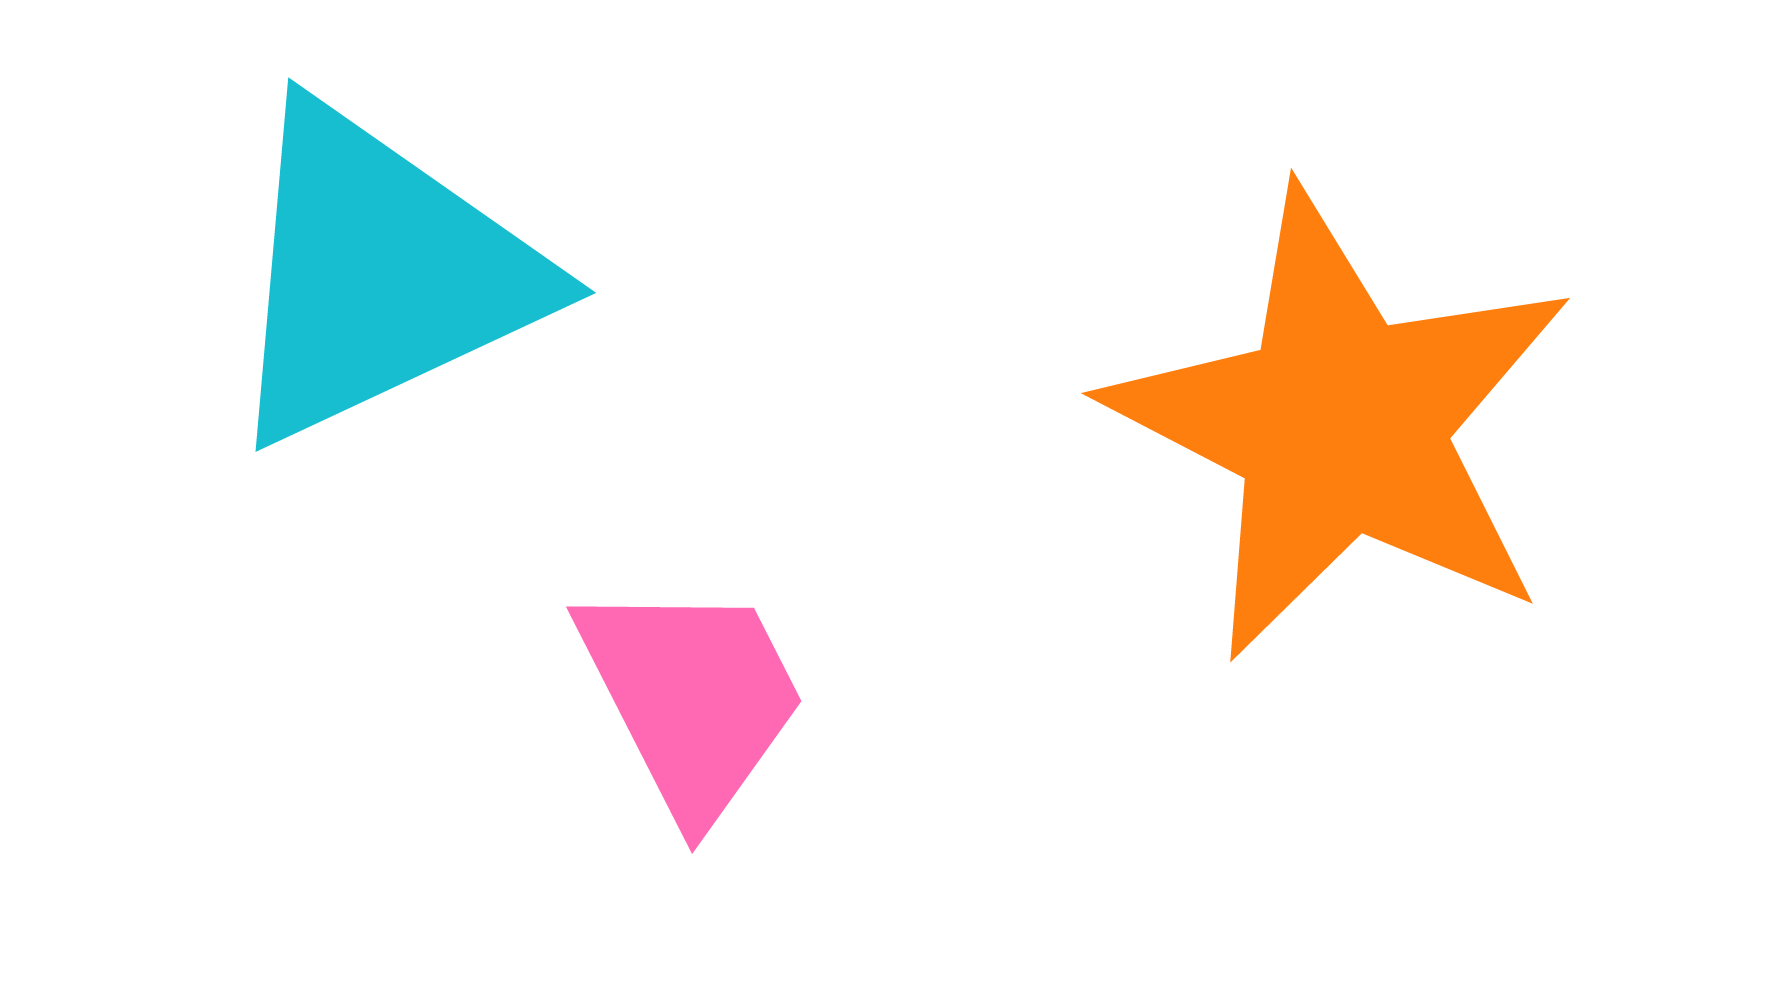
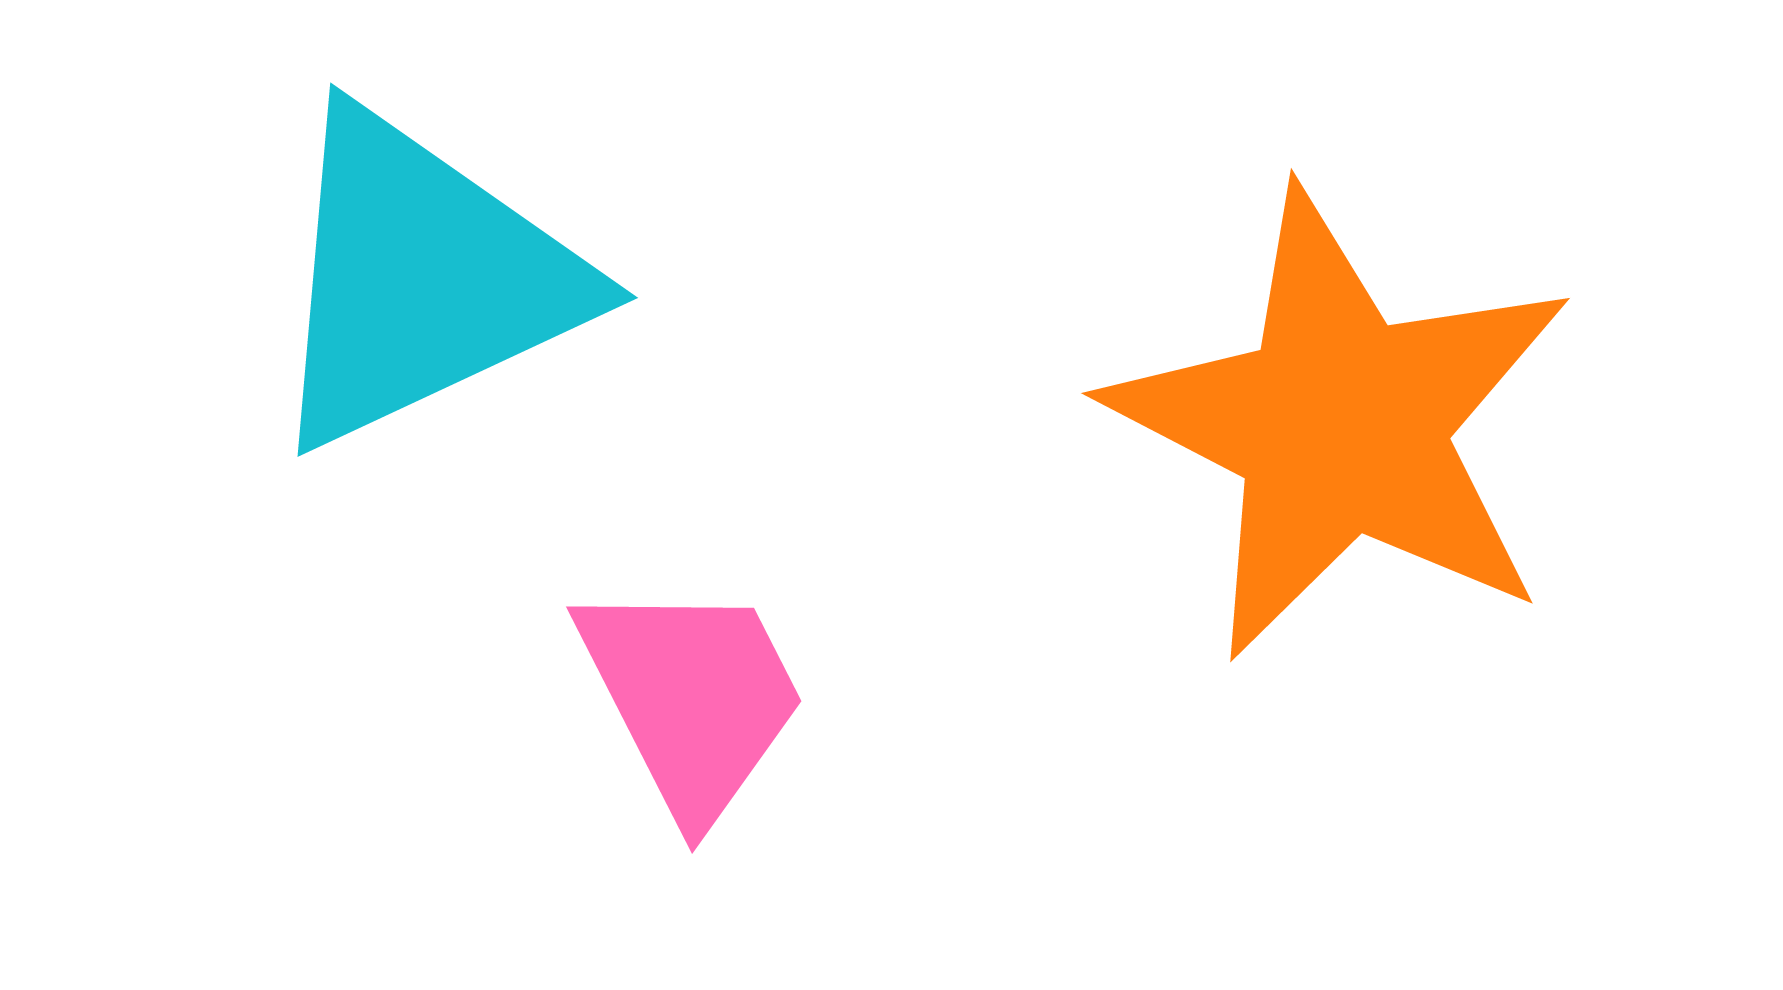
cyan triangle: moved 42 px right, 5 px down
